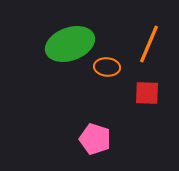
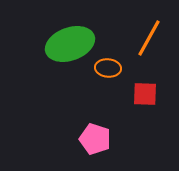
orange line: moved 6 px up; rotated 6 degrees clockwise
orange ellipse: moved 1 px right, 1 px down
red square: moved 2 px left, 1 px down
